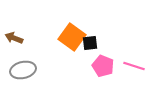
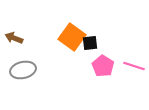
pink pentagon: rotated 10 degrees clockwise
